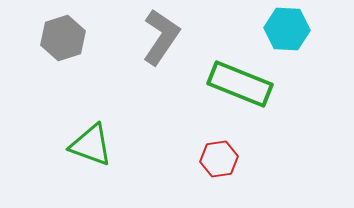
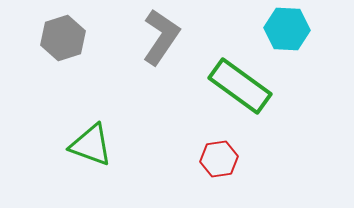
green rectangle: moved 2 px down; rotated 14 degrees clockwise
